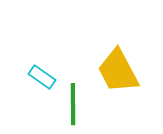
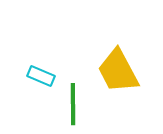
cyan rectangle: moved 1 px left, 1 px up; rotated 12 degrees counterclockwise
